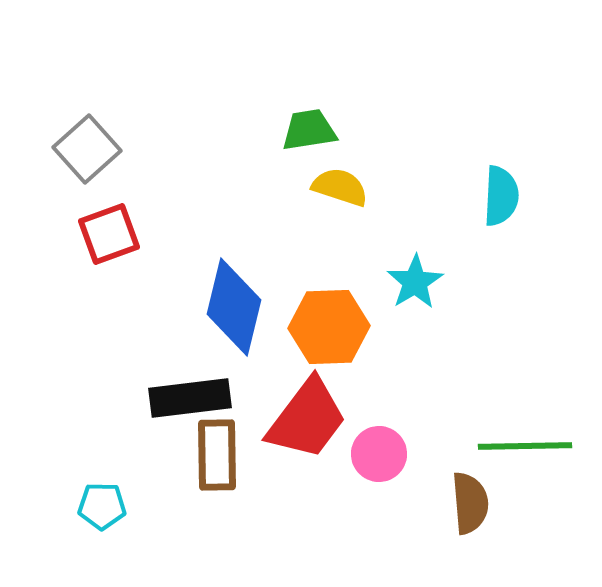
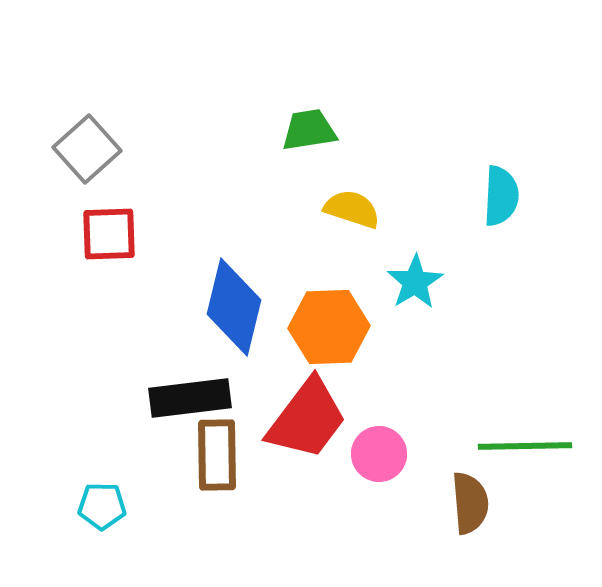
yellow semicircle: moved 12 px right, 22 px down
red square: rotated 18 degrees clockwise
